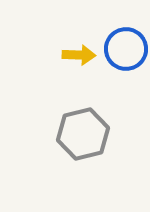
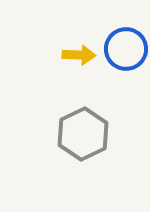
gray hexagon: rotated 12 degrees counterclockwise
